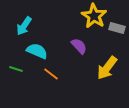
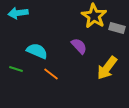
cyan arrow: moved 6 px left, 13 px up; rotated 48 degrees clockwise
